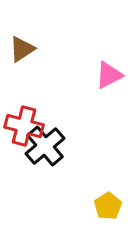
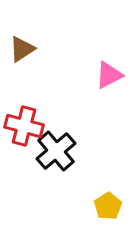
black cross: moved 11 px right, 5 px down
